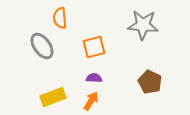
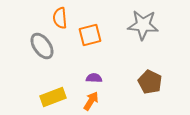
orange square: moved 4 px left, 12 px up
